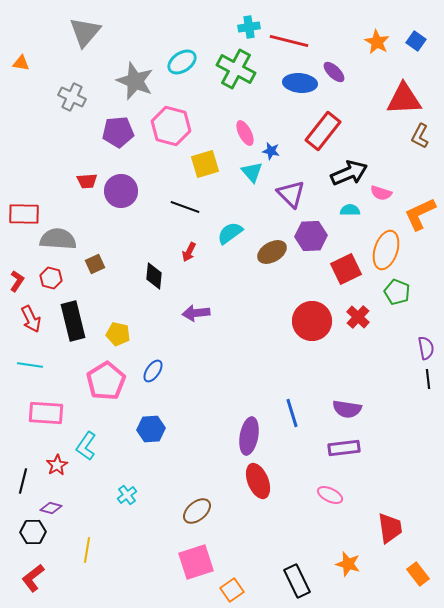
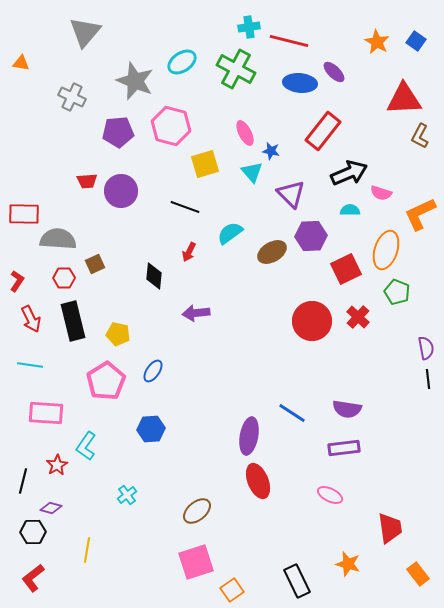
red hexagon at (51, 278): moved 13 px right; rotated 15 degrees counterclockwise
blue line at (292, 413): rotated 40 degrees counterclockwise
